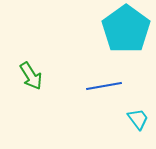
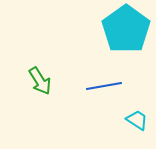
green arrow: moved 9 px right, 5 px down
cyan trapezoid: moved 1 px left, 1 px down; rotated 20 degrees counterclockwise
